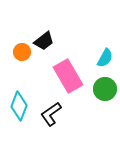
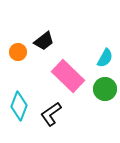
orange circle: moved 4 px left
pink rectangle: rotated 16 degrees counterclockwise
